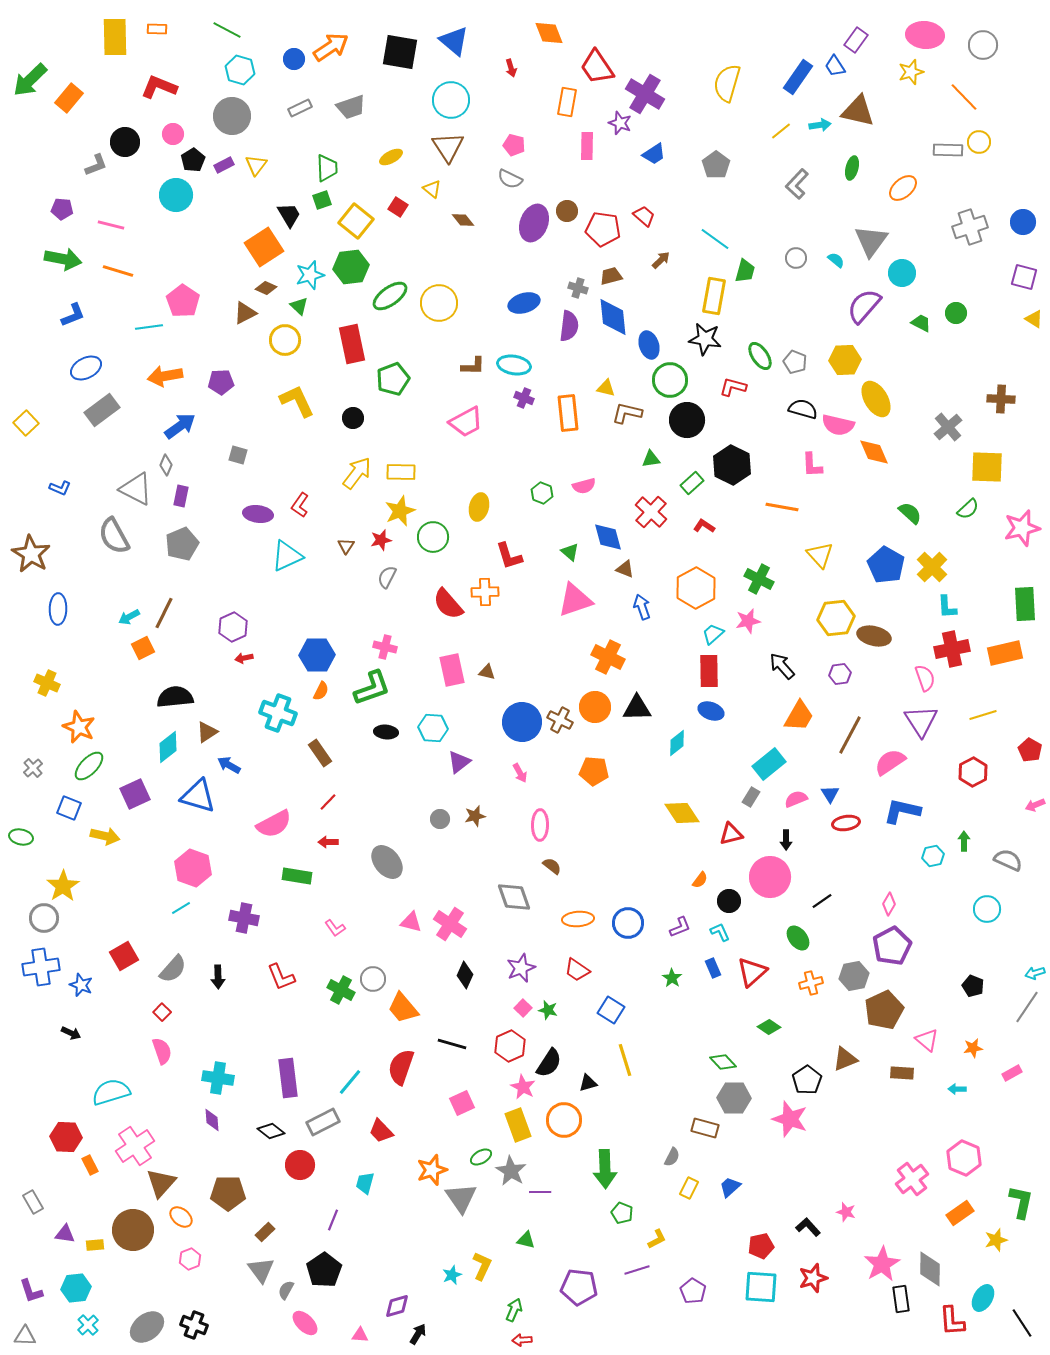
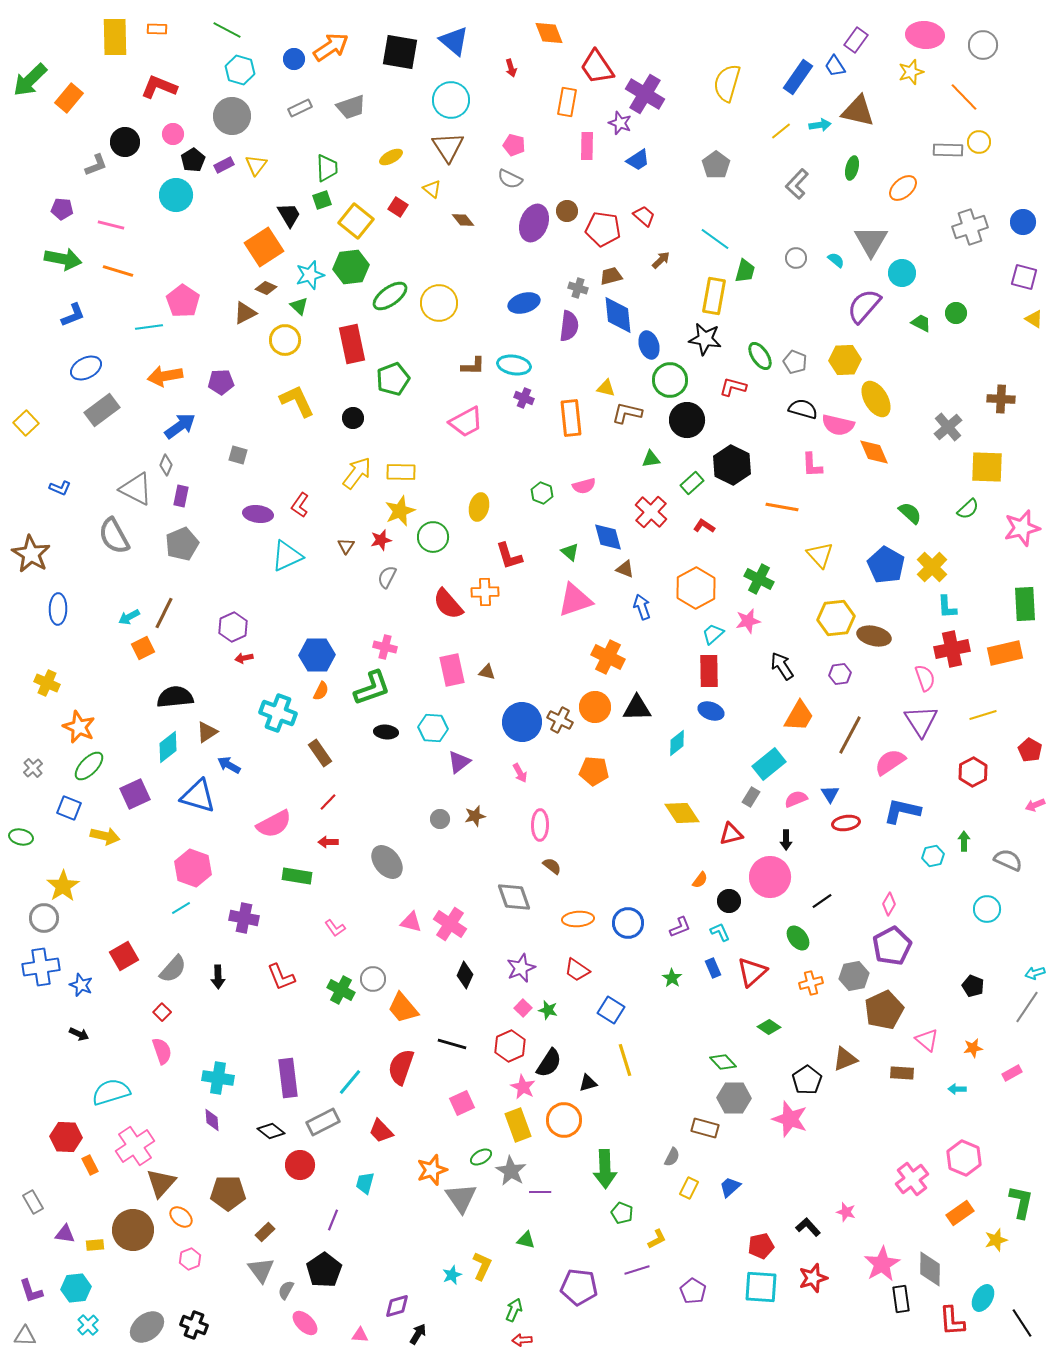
blue trapezoid at (654, 154): moved 16 px left, 6 px down
gray triangle at (871, 241): rotated 6 degrees counterclockwise
blue diamond at (613, 317): moved 5 px right, 2 px up
orange rectangle at (568, 413): moved 3 px right, 5 px down
black arrow at (782, 666): rotated 8 degrees clockwise
black arrow at (71, 1033): moved 8 px right, 1 px down
